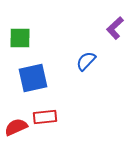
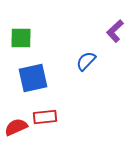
purple L-shape: moved 3 px down
green square: moved 1 px right
